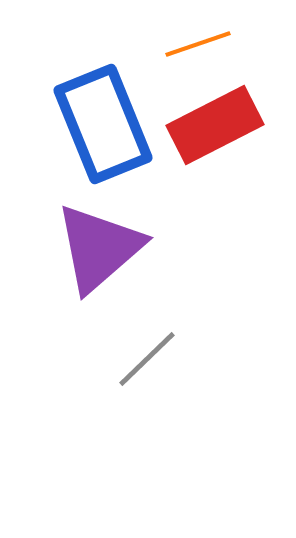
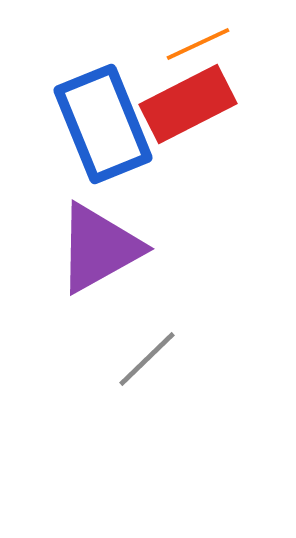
orange line: rotated 6 degrees counterclockwise
red rectangle: moved 27 px left, 21 px up
purple triangle: rotated 12 degrees clockwise
